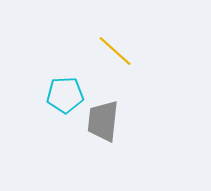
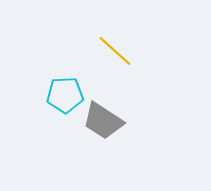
gray trapezoid: rotated 63 degrees counterclockwise
